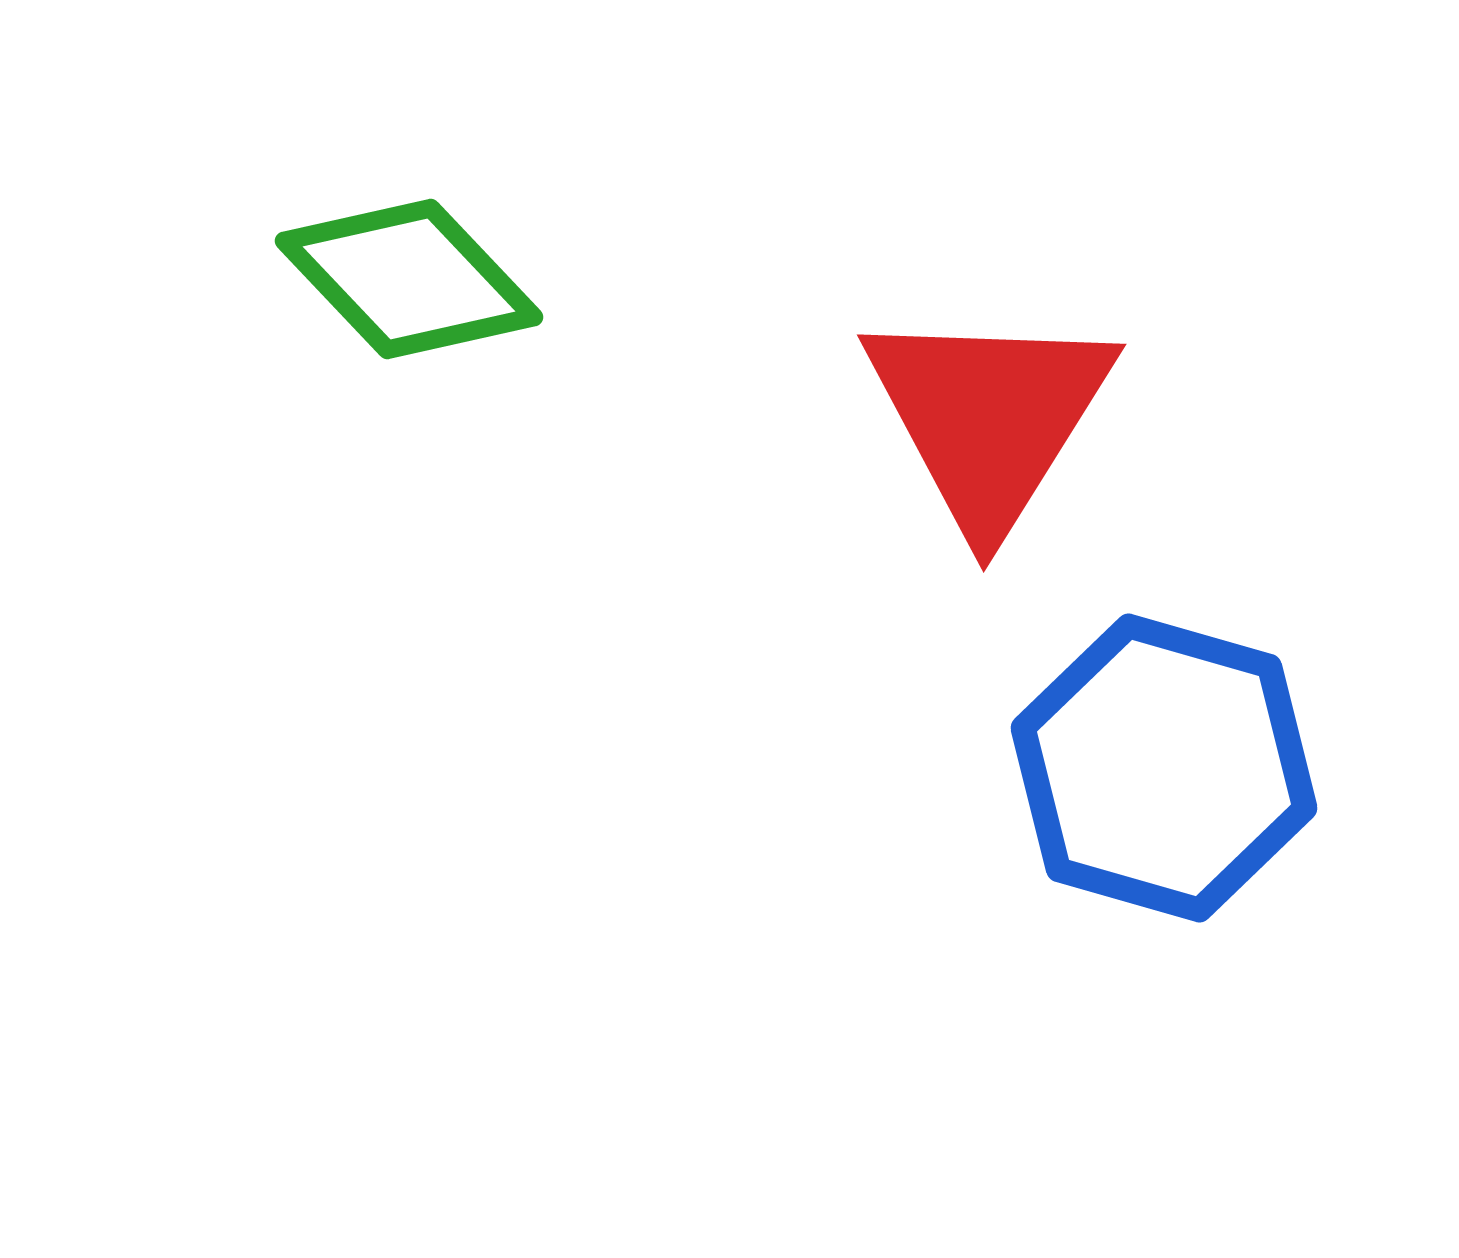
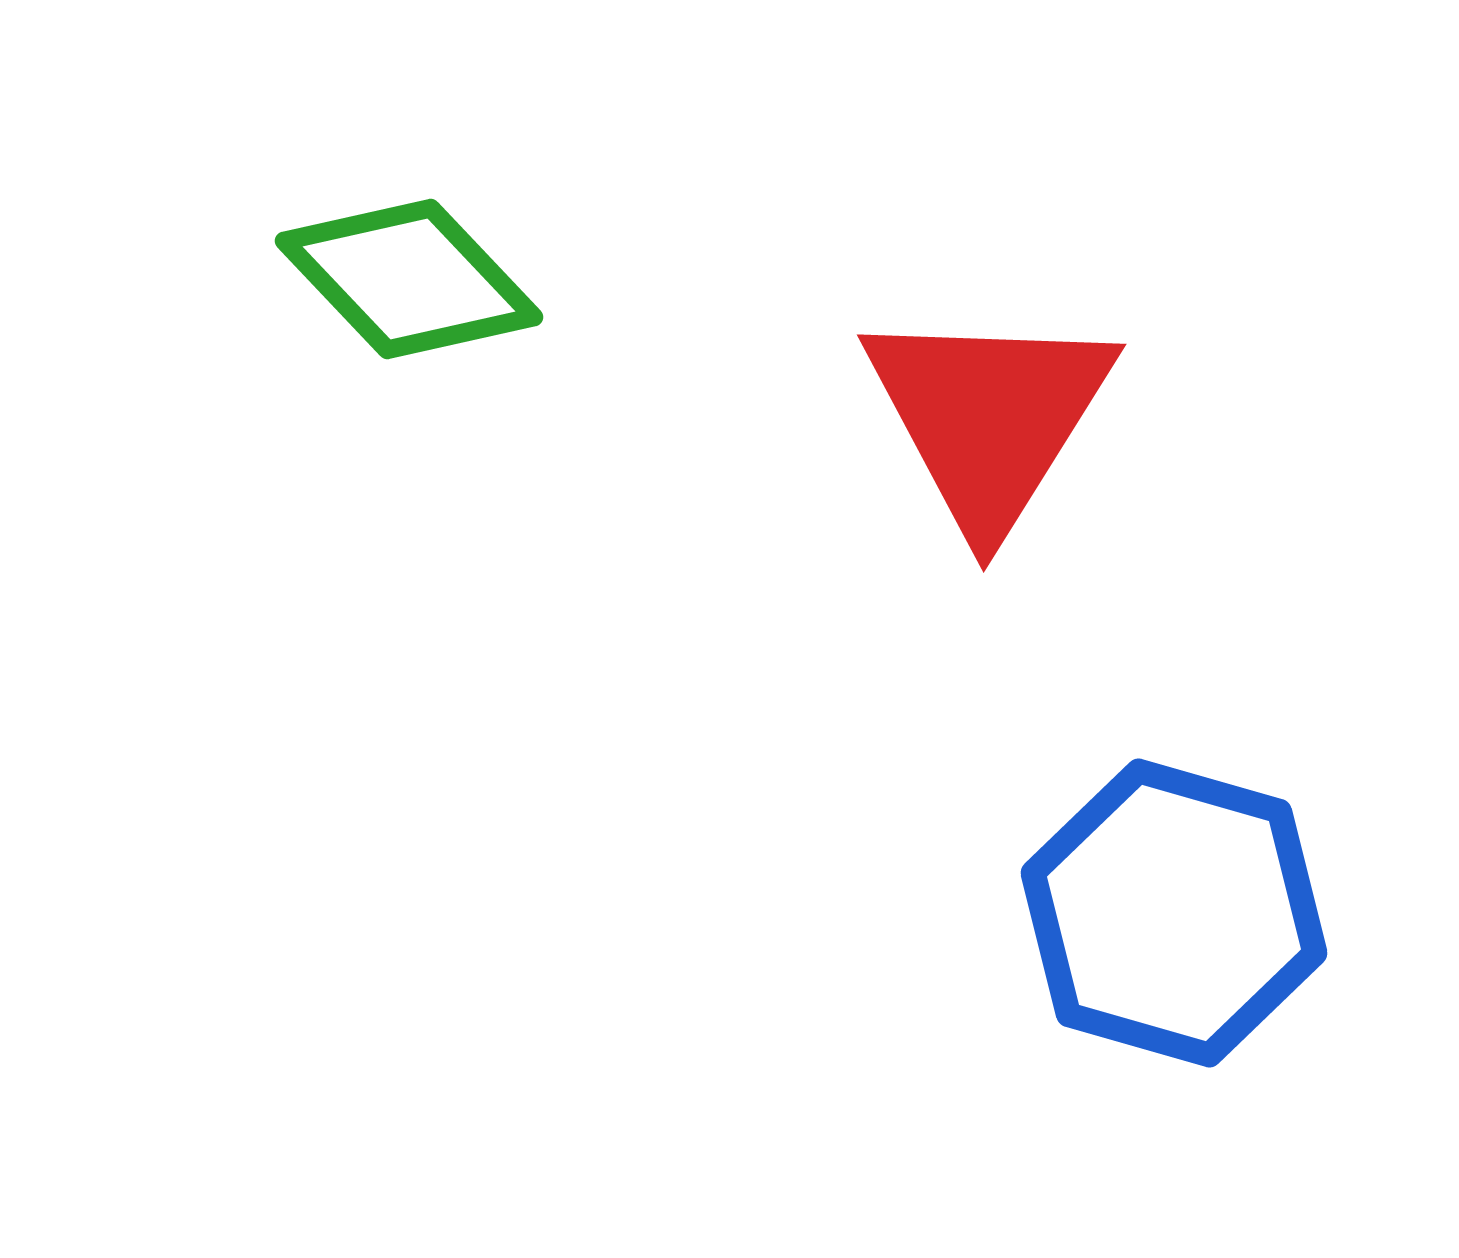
blue hexagon: moved 10 px right, 145 px down
